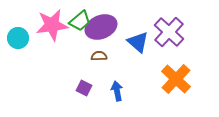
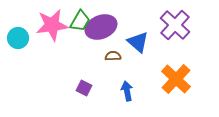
green trapezoid: rotated 20 degrees counterclockwise
purple cross: moved 6 px right, 7 px up
brown semicircle: moved 14 px right
blue arrow: moved 10 px right
